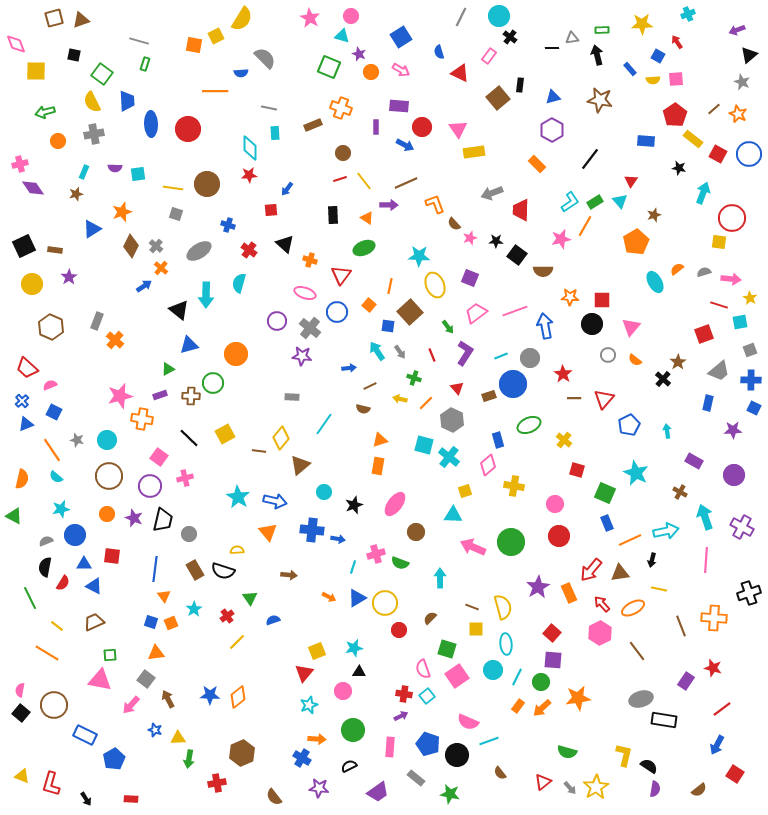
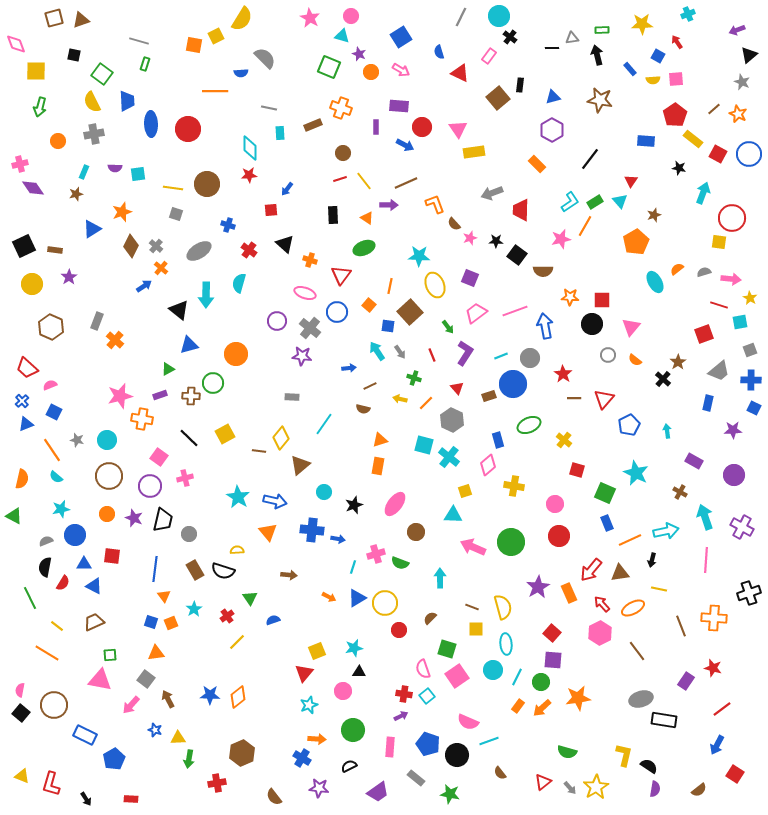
green arrow at (45, 112): moved 5 px left, 5 px up; rotated 60 degrees counterclockwise
cyan rectangle at (275, 133): moved 5 px right
